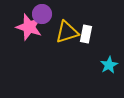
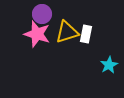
pink star: moved 8 px right, 7 px down
